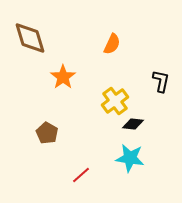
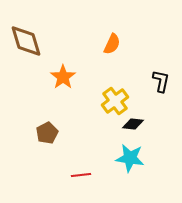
brown diamond: moved 4 px left, 3 px down
brown pentagon: rotated 15 degrees clockwise
red line: rotated 36 degrees clockwise
